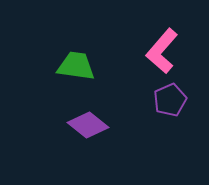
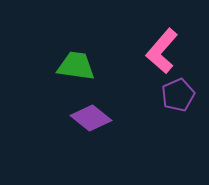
purple pentagon: moved 8 px right, 5 px up
purple diamond: moved 3 px right, 7 px up
